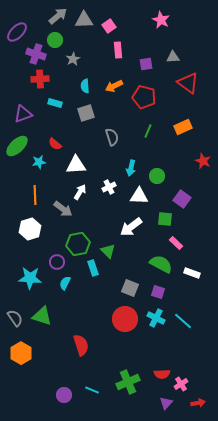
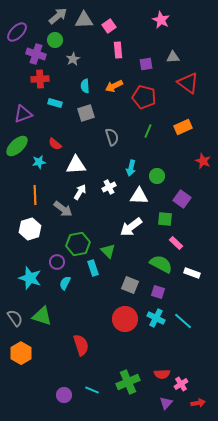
cyan star at (30, 278): rotated 15 degrees clockwise
gray square at (130, 288): moved 3 px up
